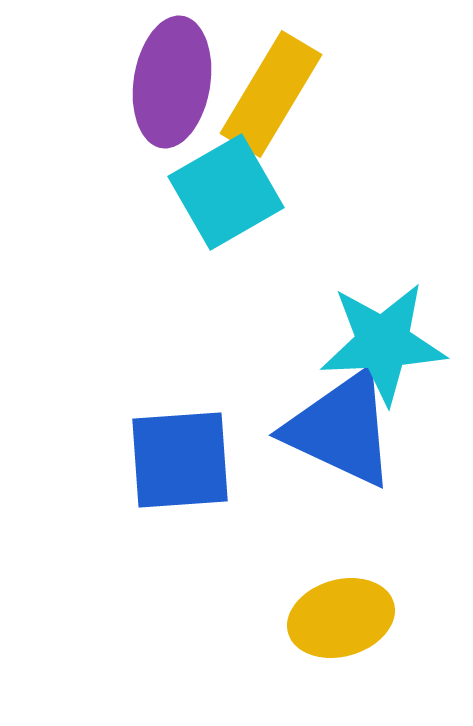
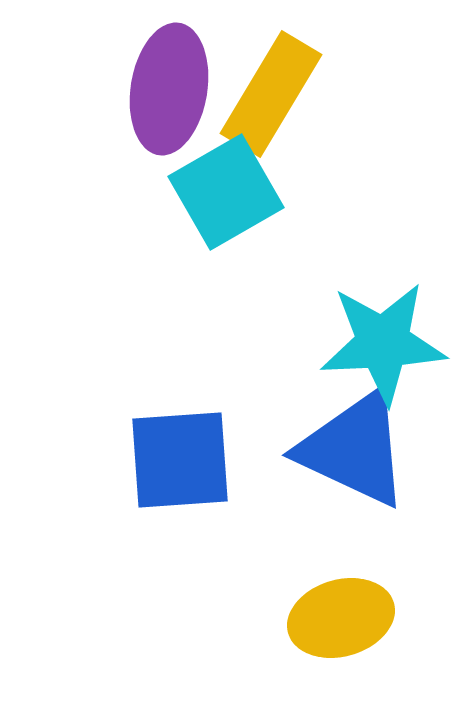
purple ellipse: moved 3 px left, 7 px down
blue triangle: moved 13 px right, 20 px down
